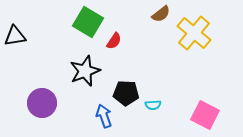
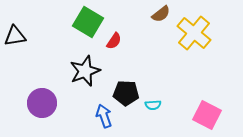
pink square: moved 2 px right
